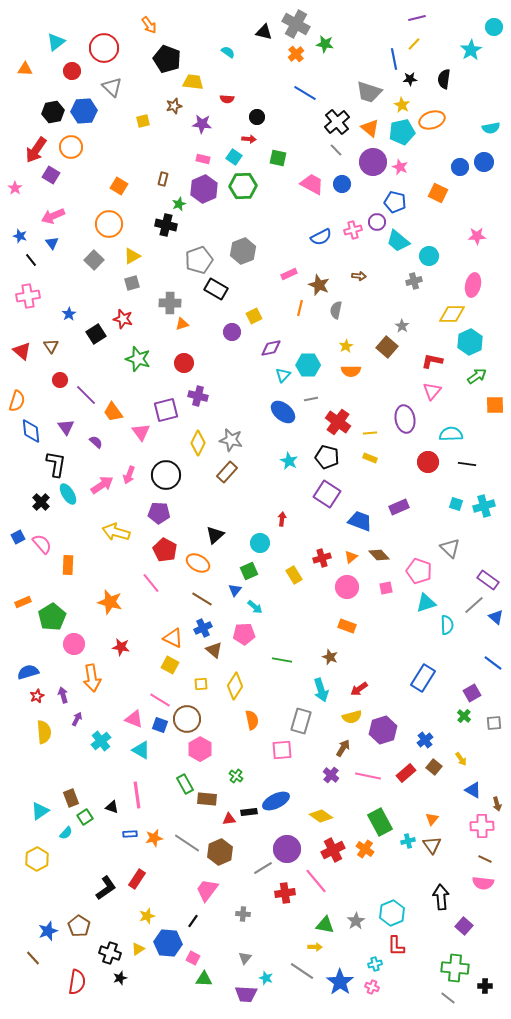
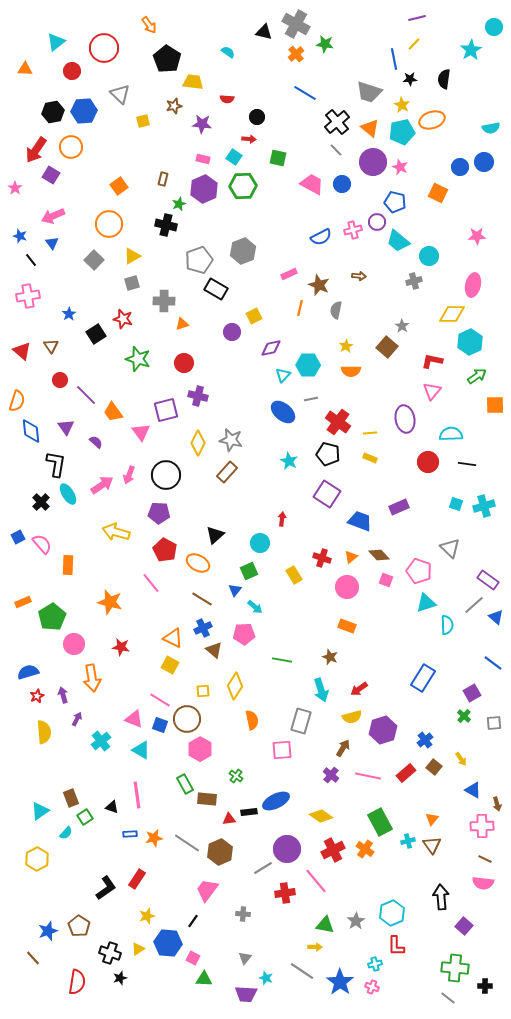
black pentagon at (167, 59): rotated 12 degrees clockwise
gray triangle at (112, 87): moved 8 px right, 7 px down
orange square at (119, 186): rotated 24 degrees clockwise
gray cross at (170, 303): moved 6 px left, 2 px up
black pentagon at (327, 457): moved 1 px right, 3 px up
red cross at (322, 558): rotated 36 degrees clockwise
pink square at (386, 588): moved 8 px up; rotated 32 degrees clockwise
yellow square at (201, 684): moved 2 px right, 7 px down
